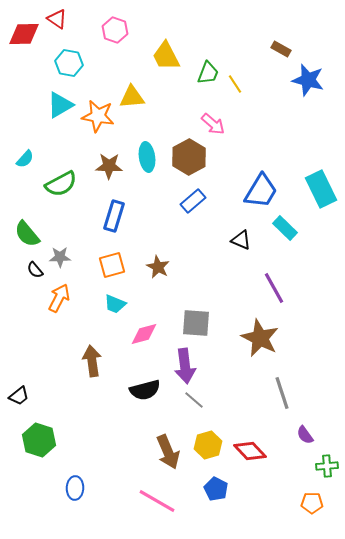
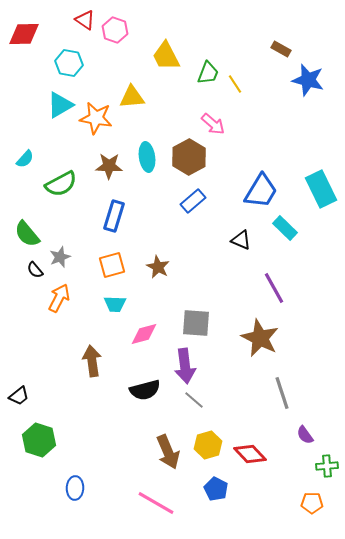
red triangle at (57, 19): moved 28 px right, 1 px down
orange star at (98, 116): moved 2 px left, 2 px down
gray star at (60, 257): rotated 20 degrees counterclockwise
cyan trapezoid at (115, 304): rotated 20 degrees counterclockwise
red diamond at (250, 451): moved 3 px down
pink line at (157, 501): moved 1 px left, 2 px down
